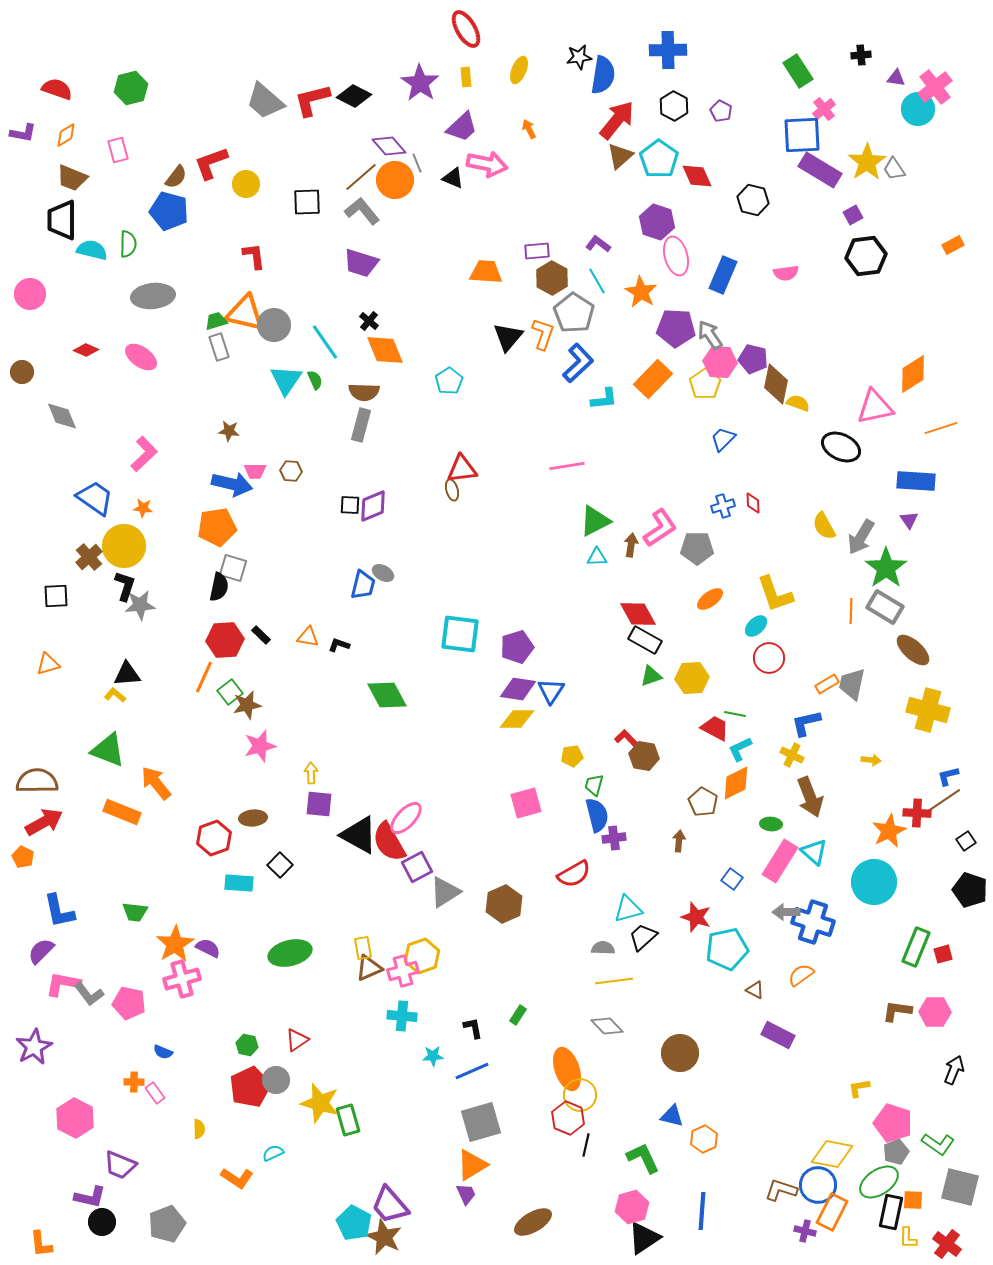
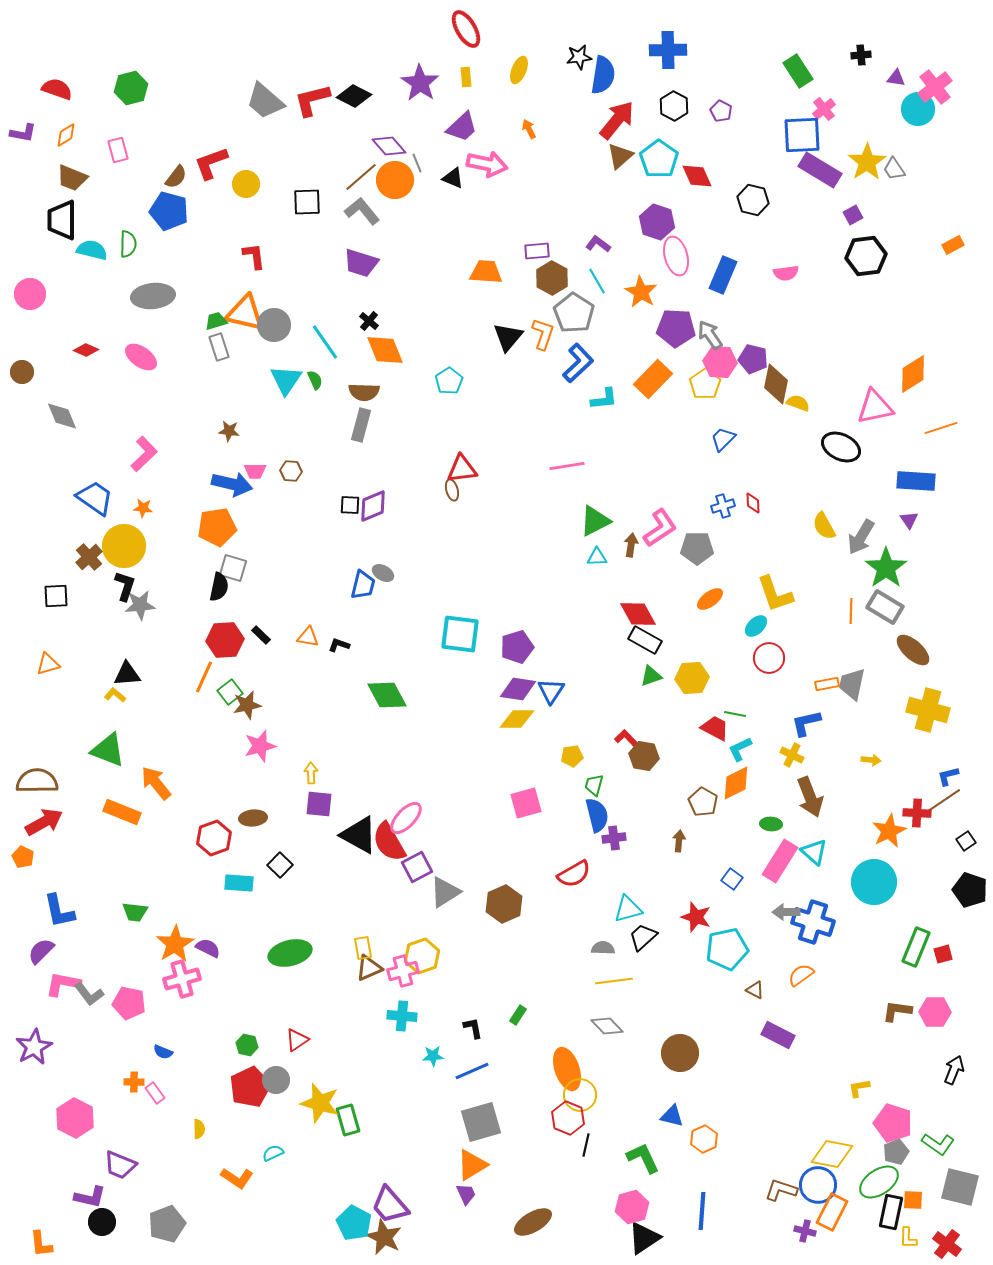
orange rectangle at (827, 684): rotated 20 degrees clockwise
